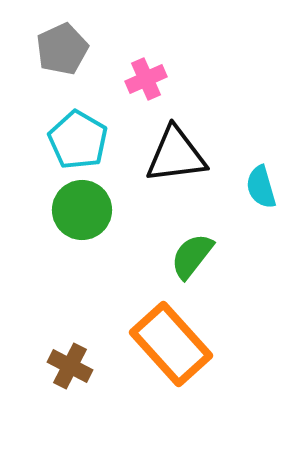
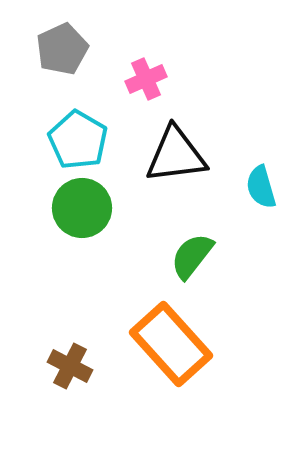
green circle: moved 2 px up
